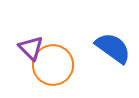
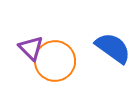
orange circle: moved 2 px right, 4 px up
